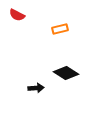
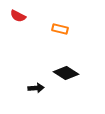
red semicircle: moved 1 px right, 1 px down
orange rectangle: rotated 28 degrees clockwise
